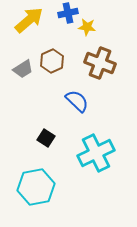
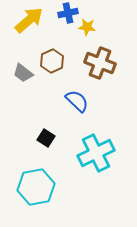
gray trapezoid: moved 4 px down; rotated 70 degrees clockwise
